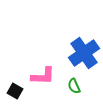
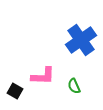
blue cross: moved 3 px left, 13 px up
